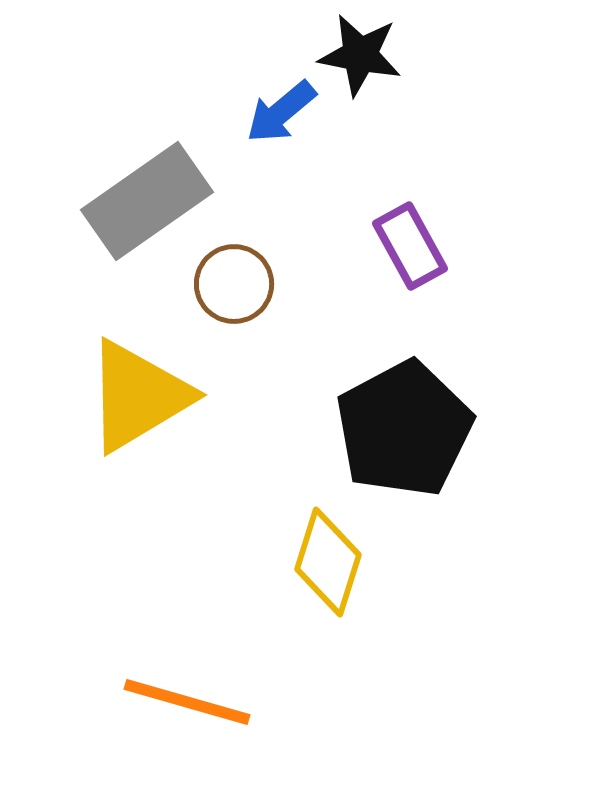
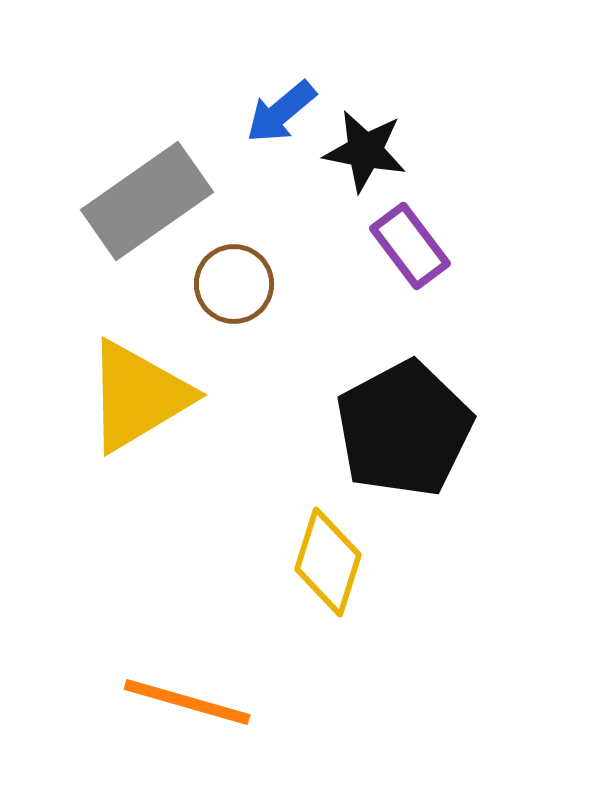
black star: moved 5 px right, 96 px down
purple rectangle: rotated 8 degrees counterclockwise
